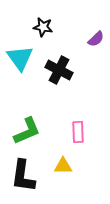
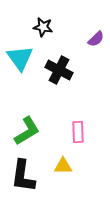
green L-shape: rotated 8 degrees counterclockwise
